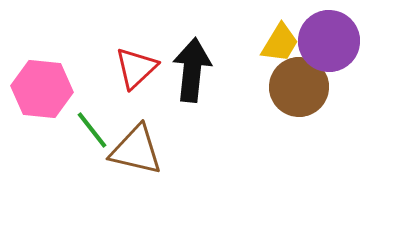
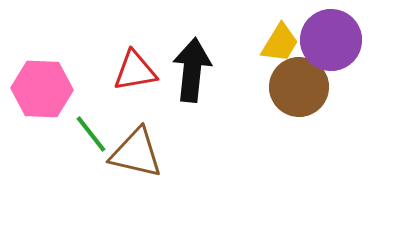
purple circle: moved 2 px right, 1 px up
red triangle: moved 1 px left, 3 px down; rotated 33 degrees clockwise
pink hexagon: rotated 4 degrees counterclockwise
green line: moved 1 px left, 4 px down
brown triangle: moved 3 px down
